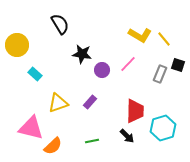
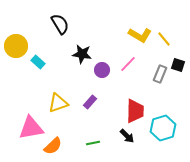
yellow circle: moved 1 px left, 1 px down
cyan rectangle: moved 3 px right, 12 px up
pink triangle: rotated 24 degrees counterclockwise
green line: moved 1 px right, 2 px down
